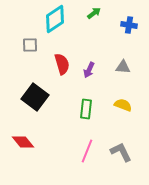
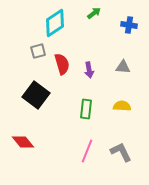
cyan diamond: moved 4 px down
gray square: moved 8 px right, 6 px down; rotated 14 degrees counterclockwise
purple arrow: rotated 35 degrees counterclockwise
black square: moved 1 px right, 2 px up
yellow semicircle: moved 1 px left, 1 px down; rotated 18 degrees counterclockwise
